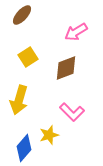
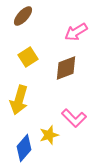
brown ellipse: moved 1 px right, 1 px down
pink L-shape: moved 2 px right, 6 px down
